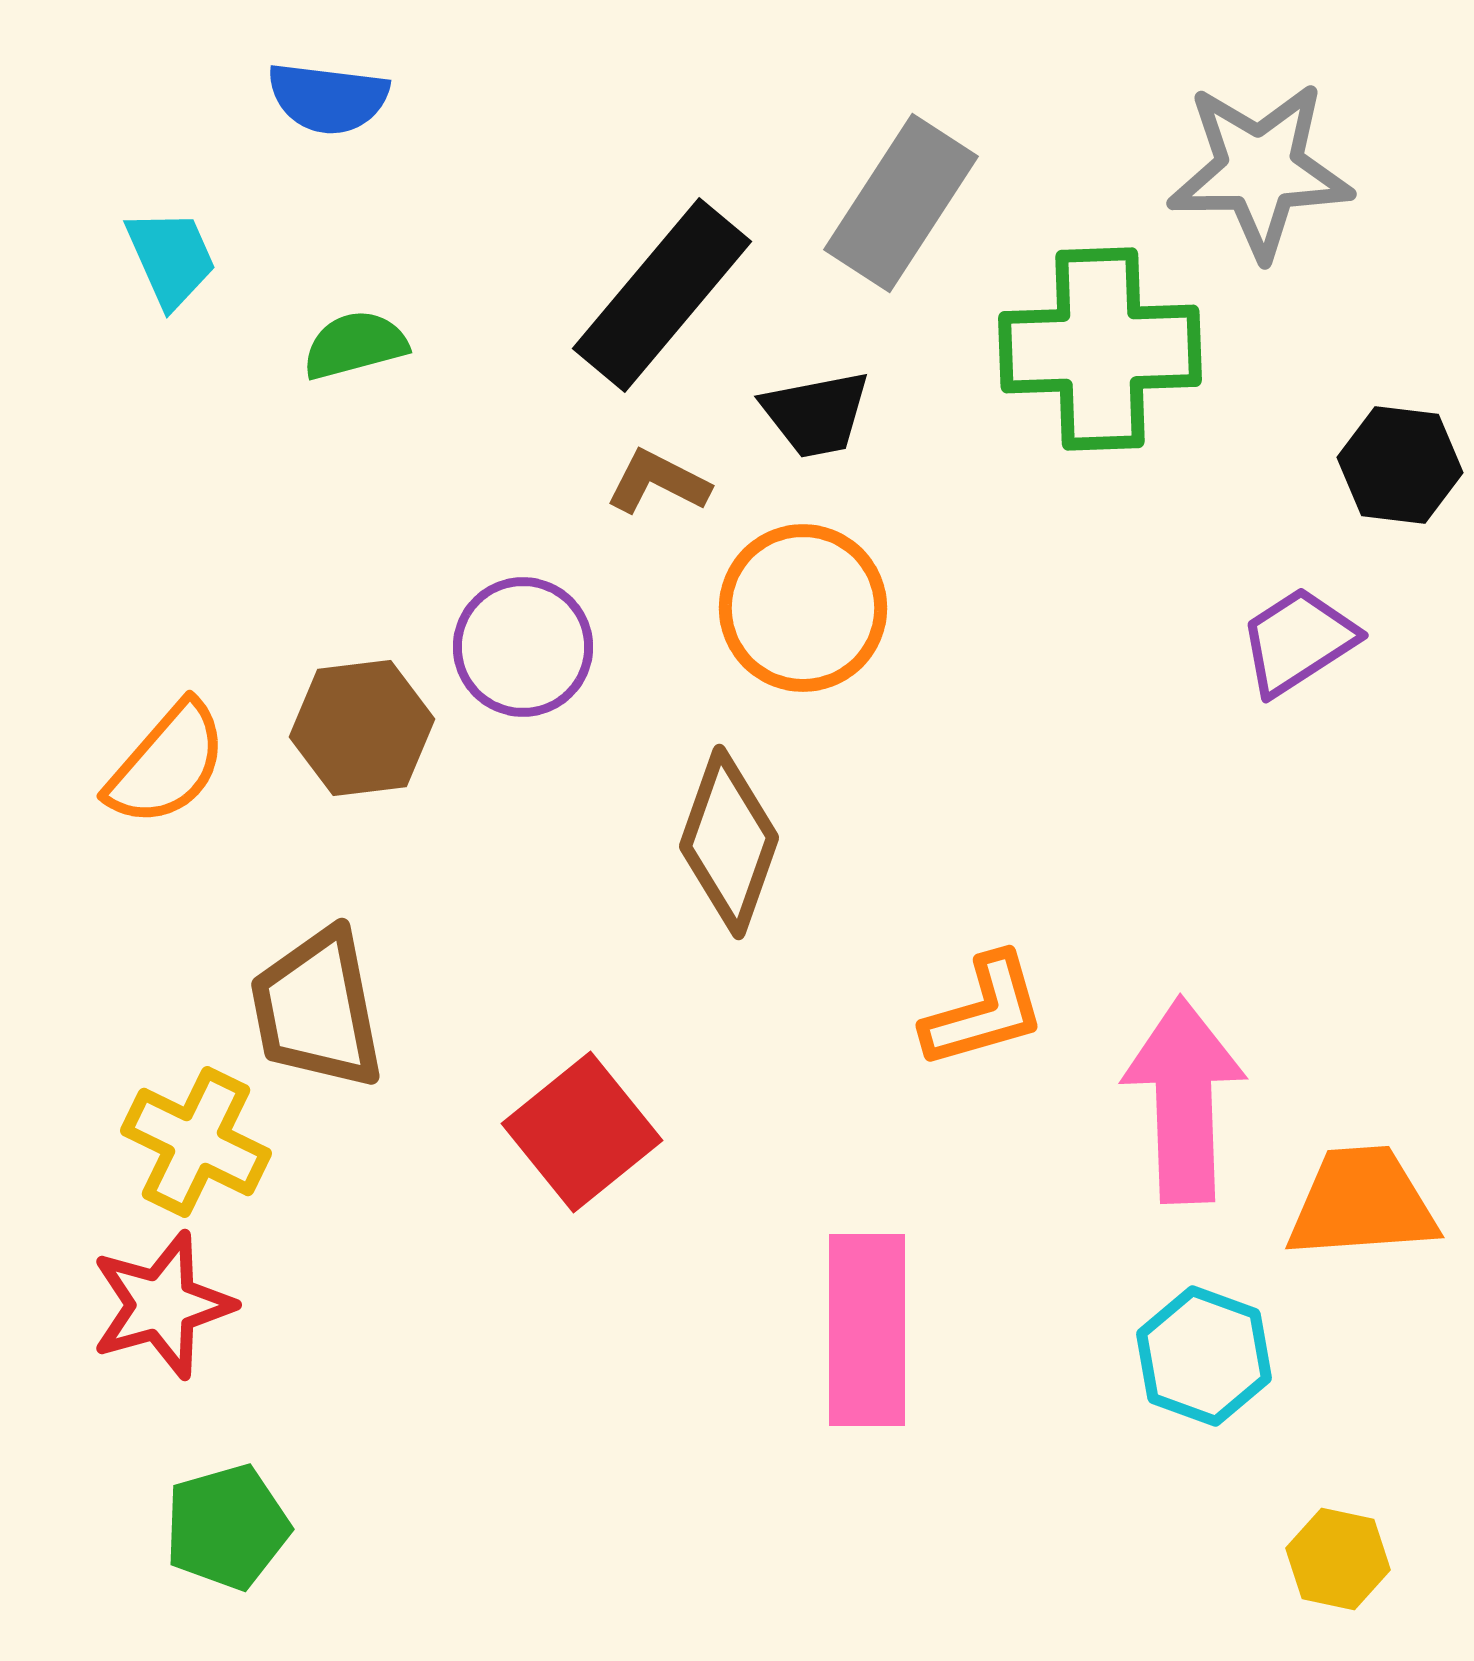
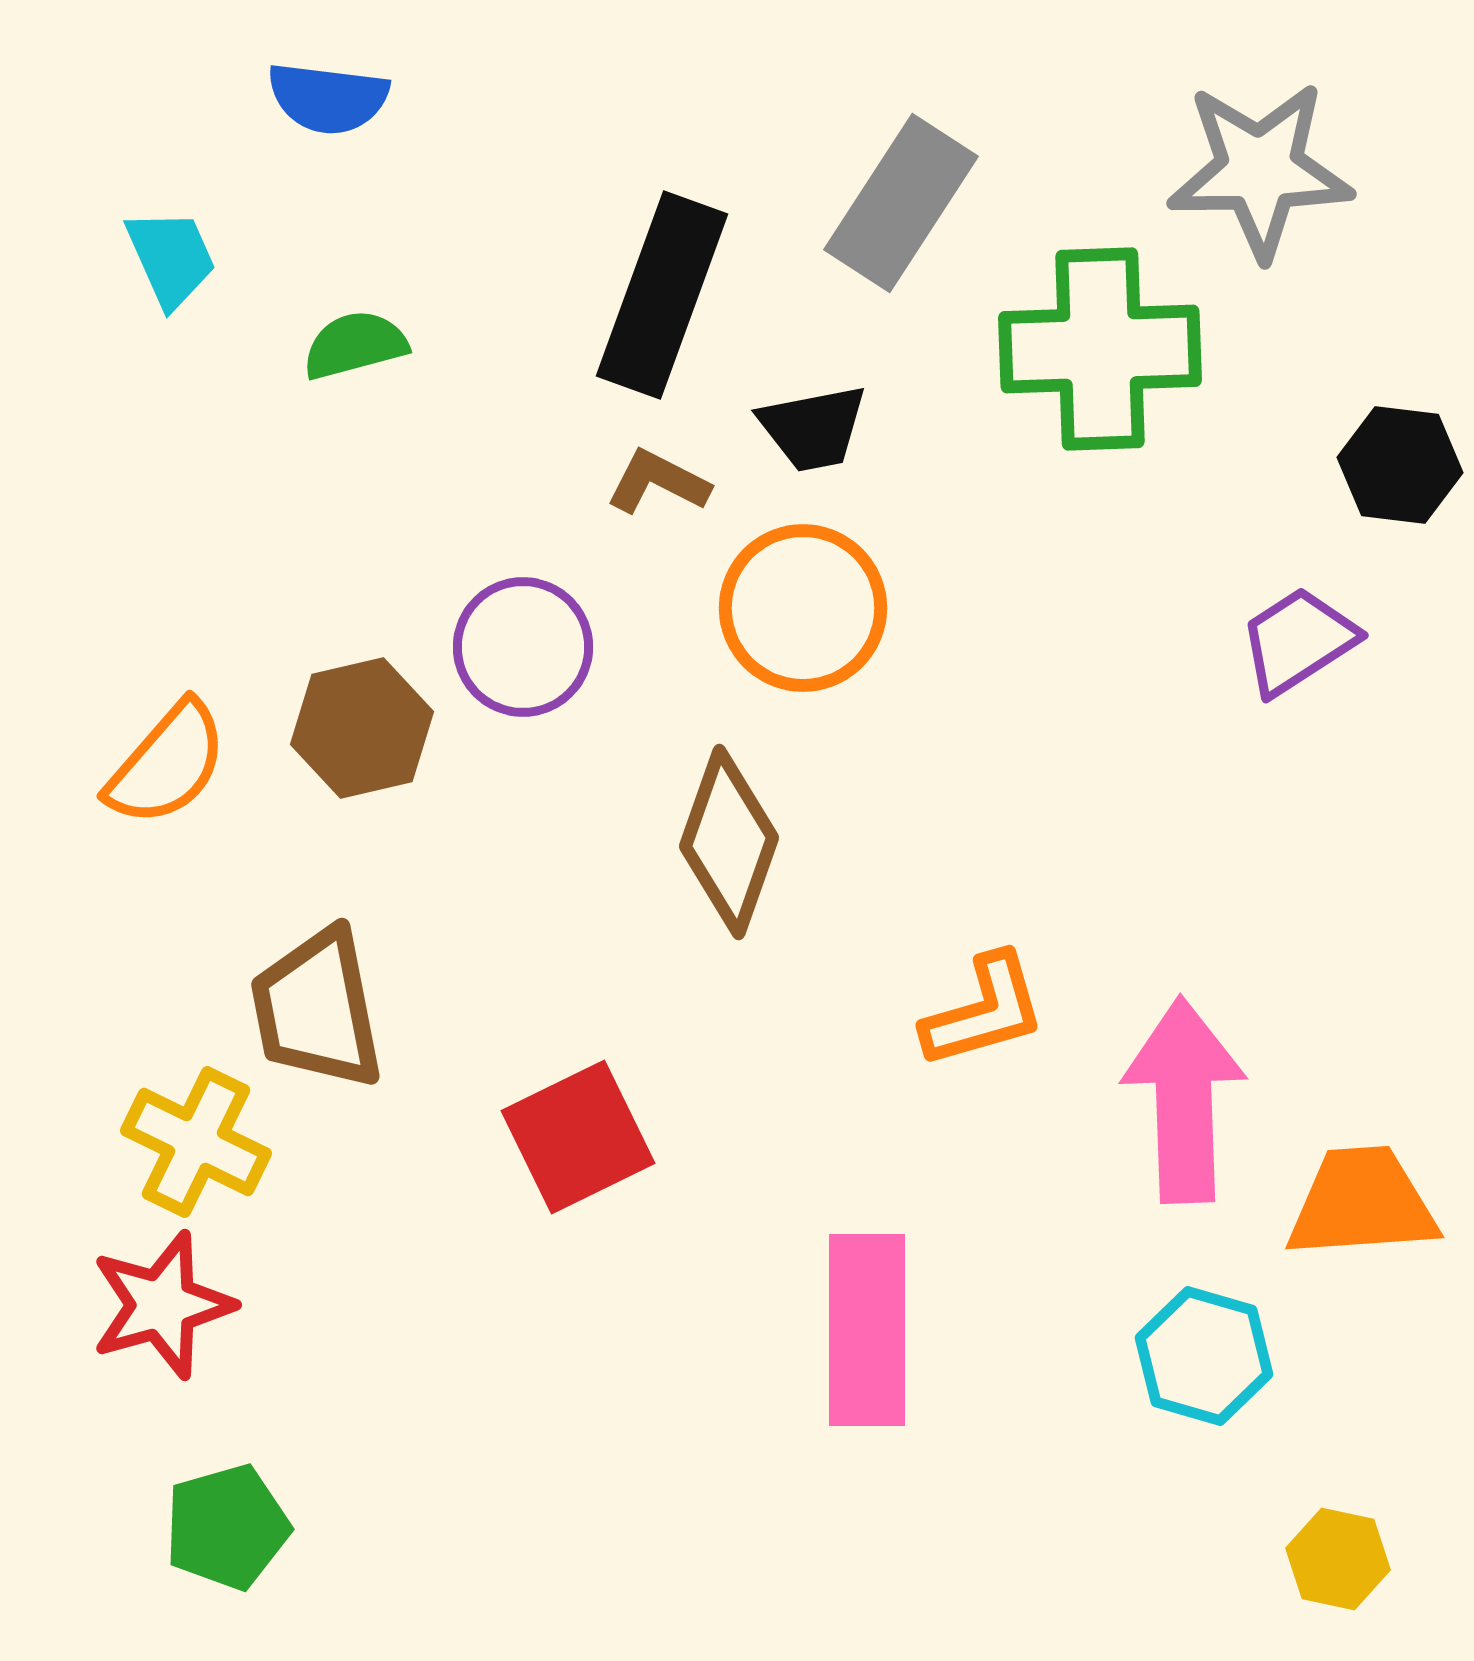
black rectangle: rotated 20 degrees counterclockwise
black trapezoid: moved 3 px left, 14 px down
brown hexagon: rotated 6 degrees counterclockwise
red square: moved 4 px left, 5 px down; rotated 13 degrees clockwise
cyan hexagon: rotated 4 degrees counterclockwise
